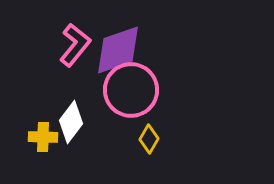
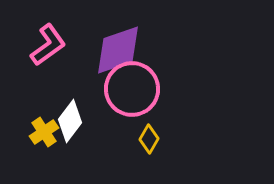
pink L-shape: moved 27 px left; rotated 15 degrees clockwise
pink circle: moved 1 px right, 1 px up
white diamond: moved 1 px left, 1 px up
yellow cross: moved 1 px right, 5 px up; rotated 36 degrees counterclockwise
